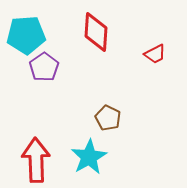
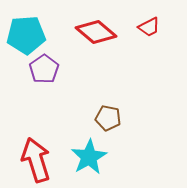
red diamond: rotated 54 degrees counterclockwise
red trapezoid: moved 6 px left, 27 px up
purple pentagon: moved 2 px down
brown pentagon: rotated 15 degrees counterclockwise
red arrow: rotated 15 degrees counterclockwise
